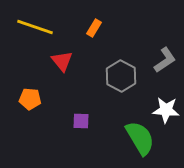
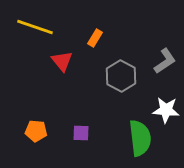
orange rectangle: moved 1 px right, 10 px down
gray L-shape: moved 1 px down
orange pentagon: moved 6 px right, 32 px down
purple square: moved 12 px down
green semicircle: rotated 24 degrees clockwise
